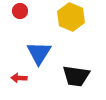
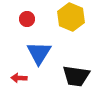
red circle: moved 7 px right, 8 px down
